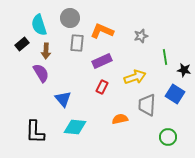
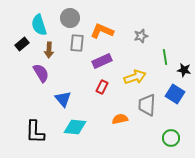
brown arrow: moved 3 px right, 1 px up
green circle: moved 3 px right, 1 px down
